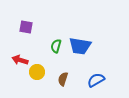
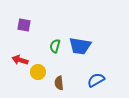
purple square: moved 2 px left, 2 px up
green semicircle: moved 1 px left
yellow circle: moved 1 px right
brown semicircle: moved 4 px left, 4 px down; rotated 24 degrees counterclockwise
